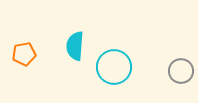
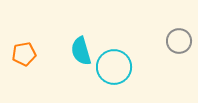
cyan semicircle: moved 6 px right, 5 px down; rotated 20 degrees counterclockwise
gray circle: moved 2 px left, 30 px up
